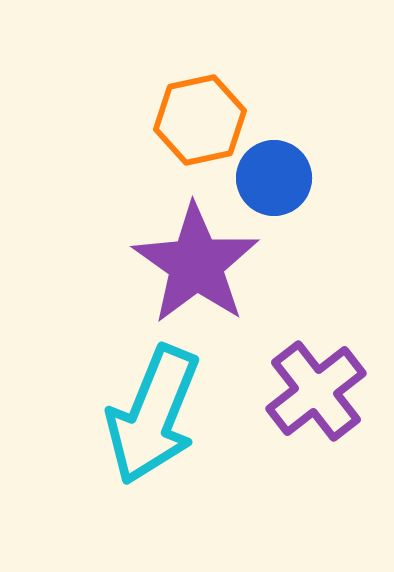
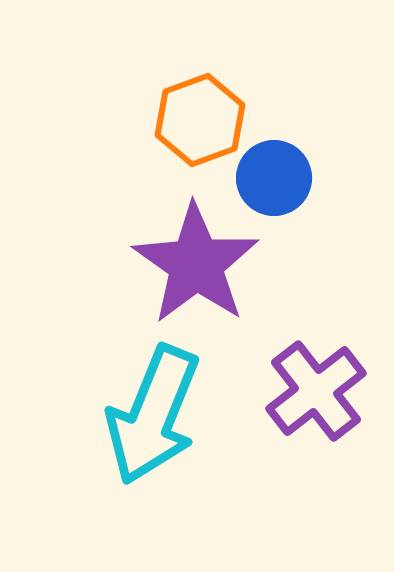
orange hexagon: rotated 8 degrees counterclockwise
